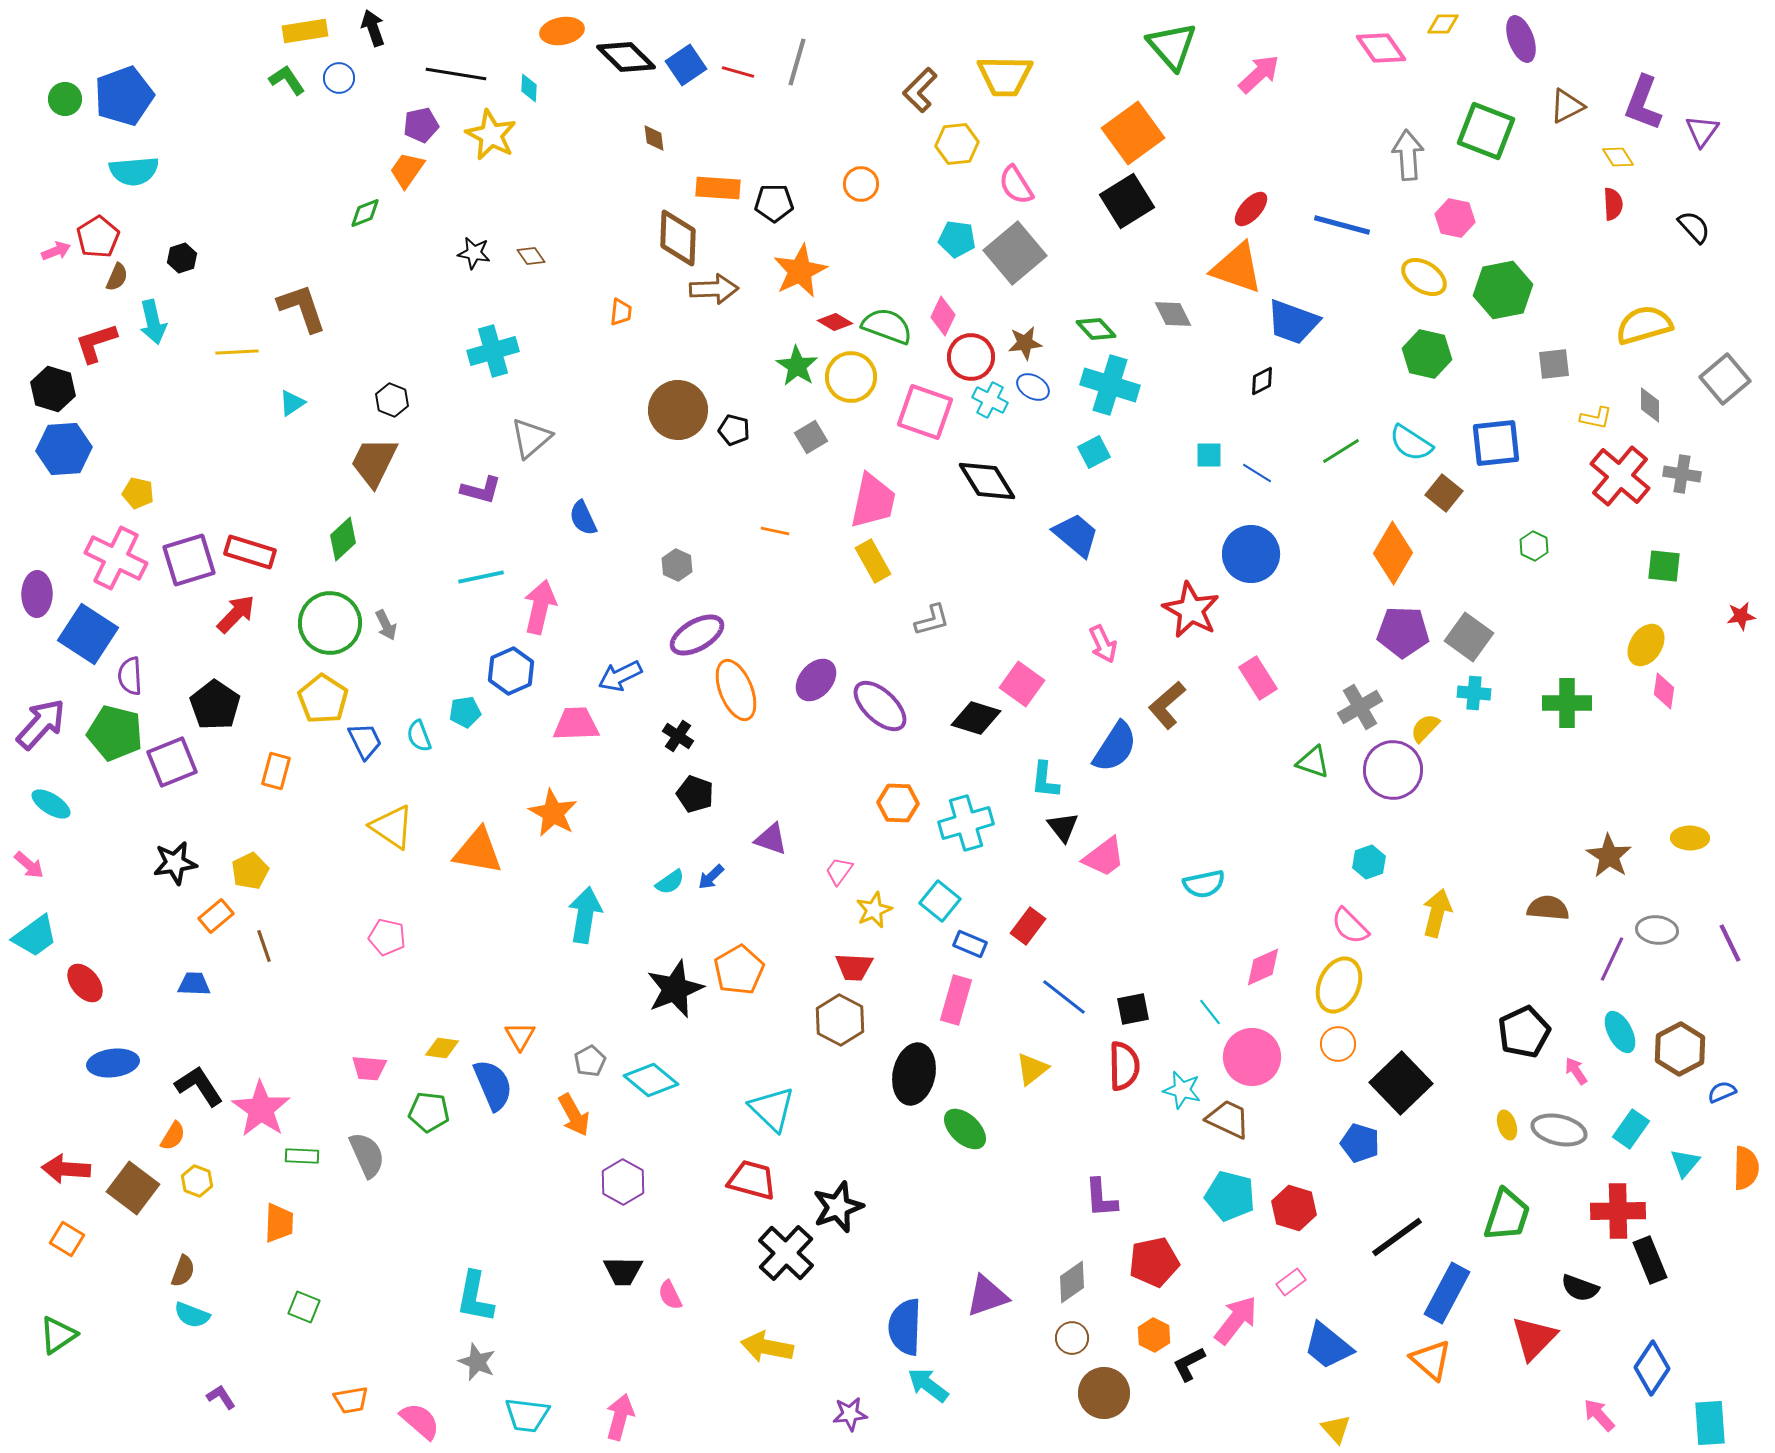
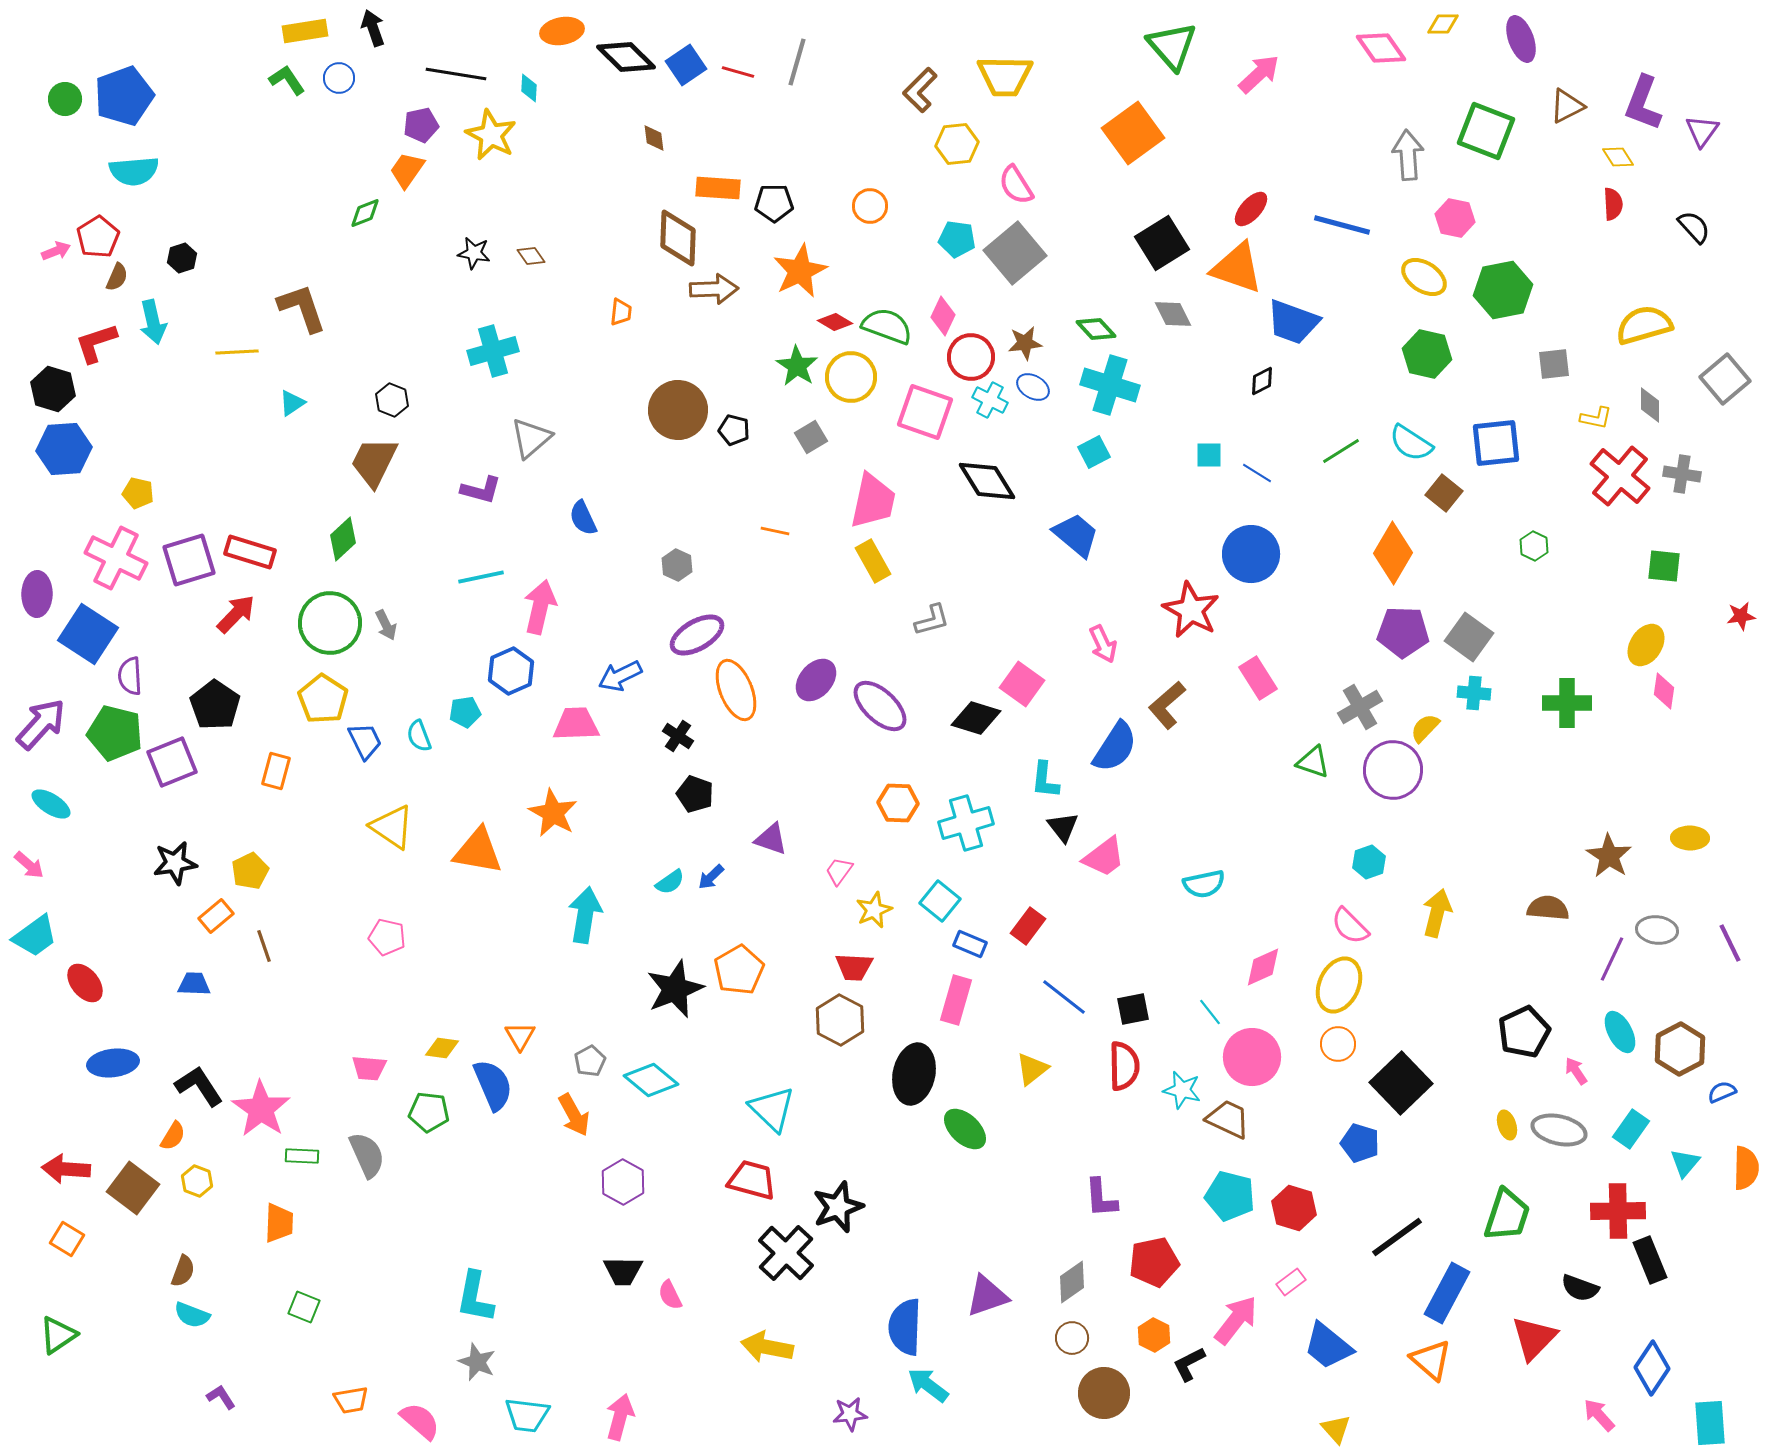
orange circle at (861, 184): moved 9 px right, 22 px down
black square at (1127, 201): moved 35 px right, 42 px down
